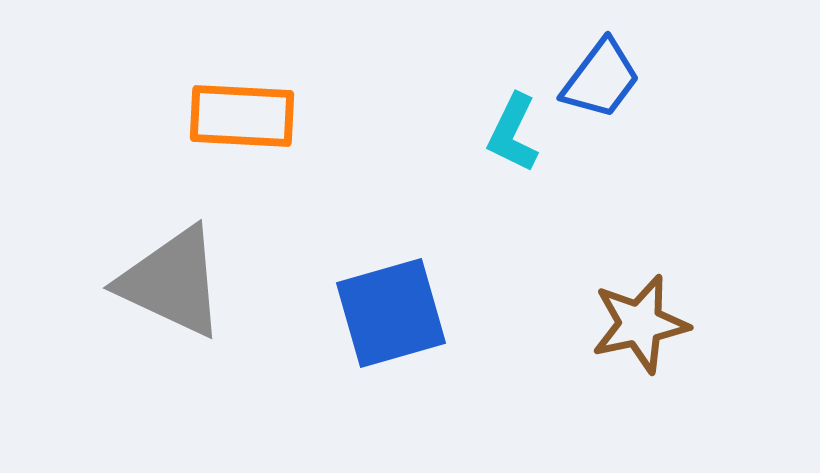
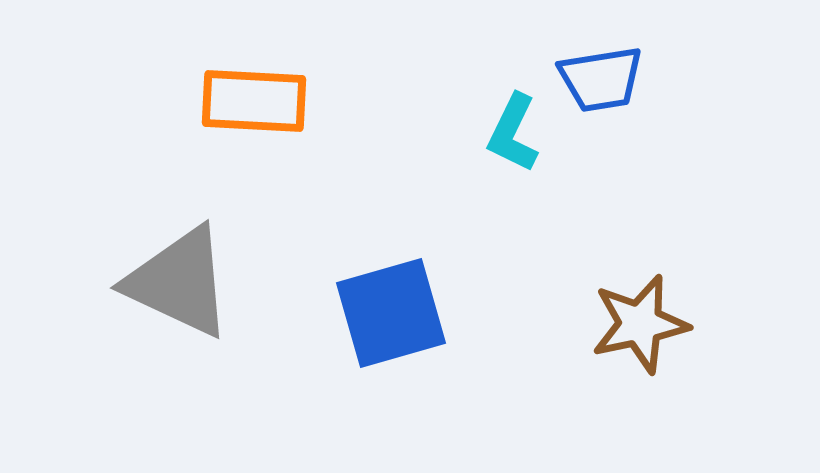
blue trapezoid: rotated 44 degrees clockwise
orange rectangle: moved 12 px right, 15 px up
gray triangle: moved 7 px right
